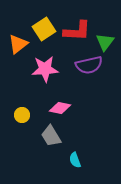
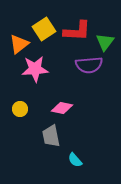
orange triangle: moved 1 px right
purple semicircle: rotated 8 degrees clockwise
pink star: moved 10 px left
pink diamond: moved 2 px right
yellow circle: moved 2 px left, 6 px up
gray trapezoid: rotated 20 degrees clockwise
cyan semicircle: rotated 21 degrees counterclockwise
